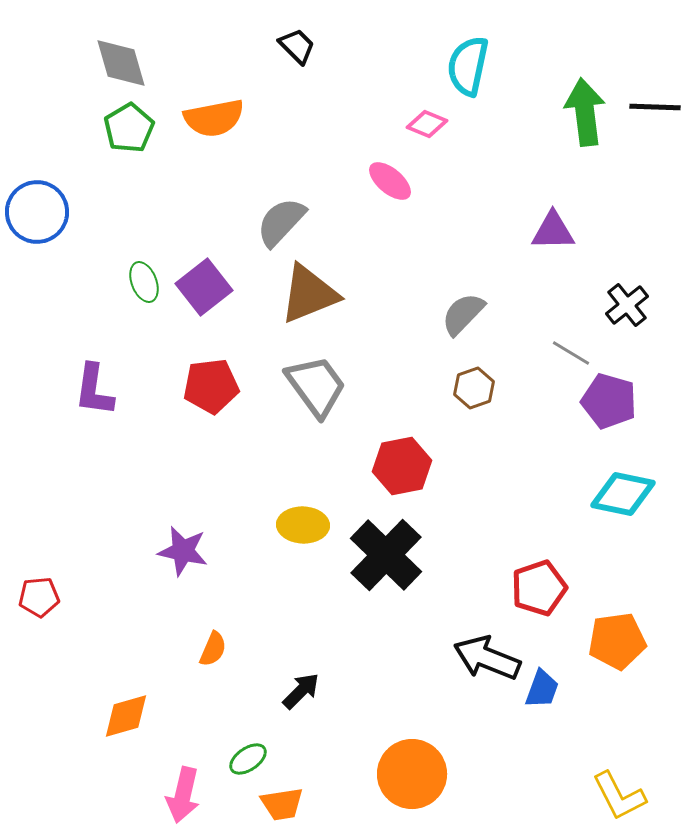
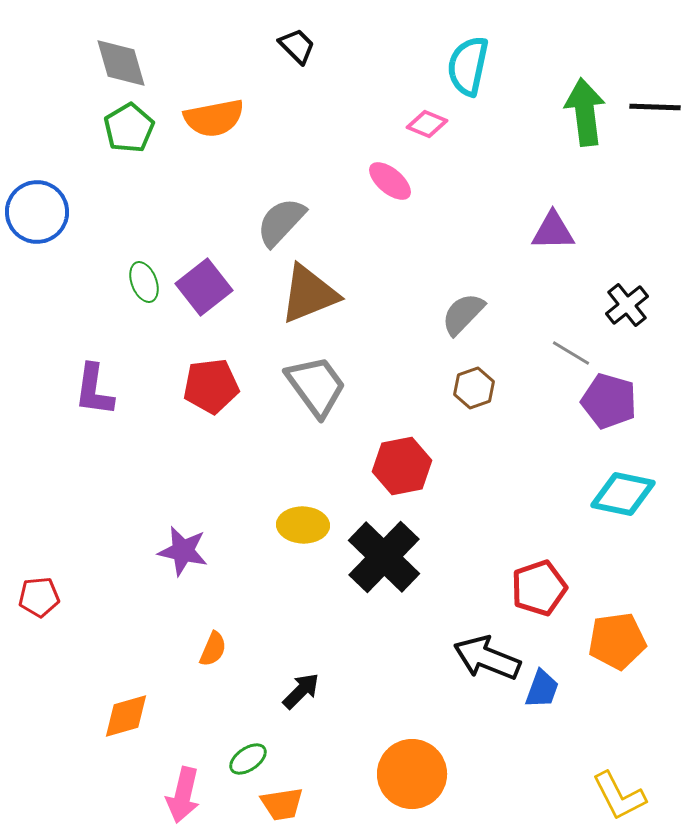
black cross at (386, 555): moved 2 px left, 2 px down
